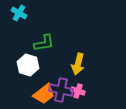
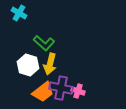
green L-shape: rotated 50 degrees clockwise
yellow arrow: moved 28 px left
purple cross: moved 2 px up
orange trapezoid: moved 1 px left, 2 px up
